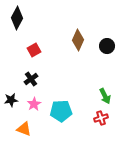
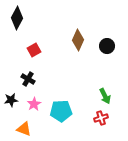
black cross: moved 3 px left; rotated 24 degrees counterclockwise
